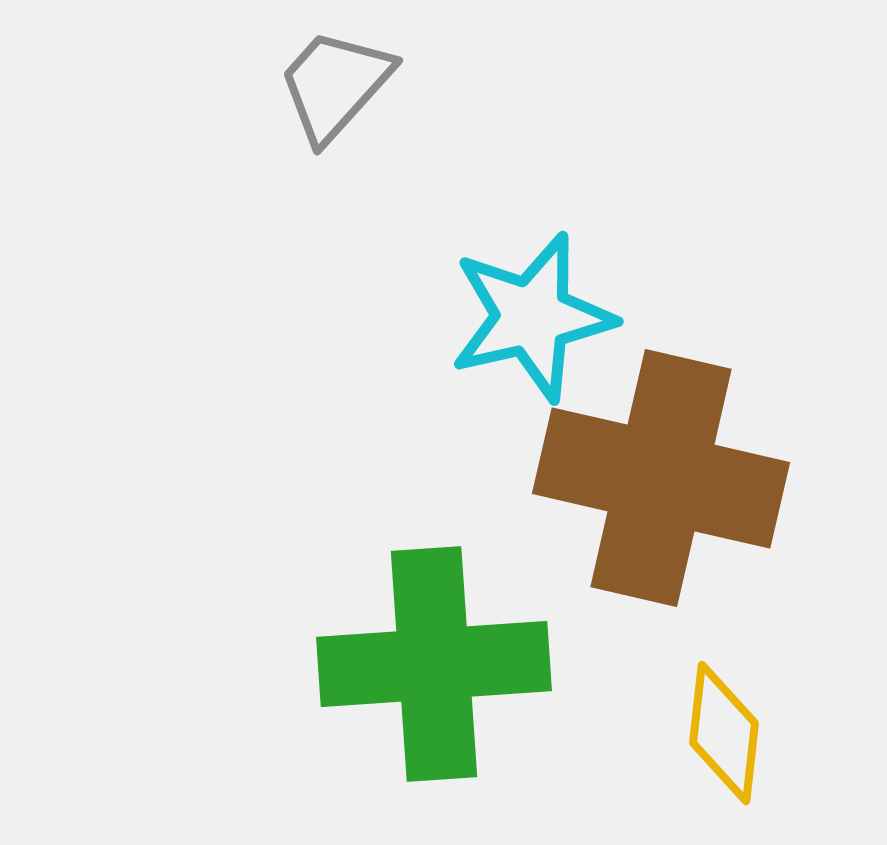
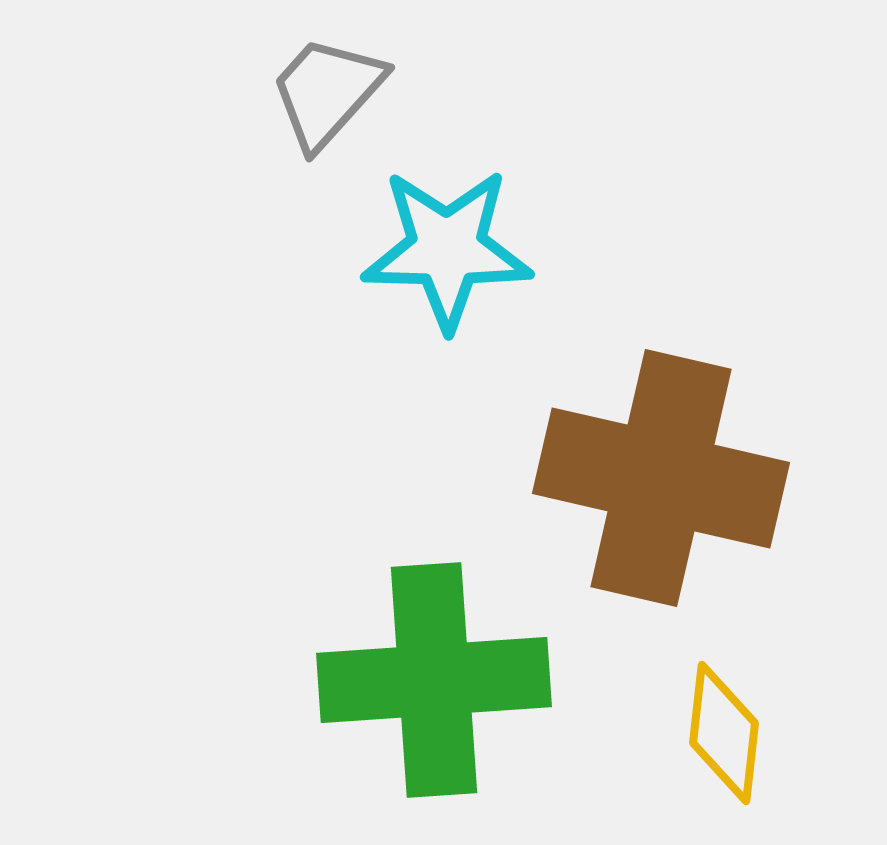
gray trapezoid: moved 8 px left, 7 px down
cyan star: moved 85 px left, 68 px up; rotated 14 degrees clockwise
green cross: moved 16 px down
